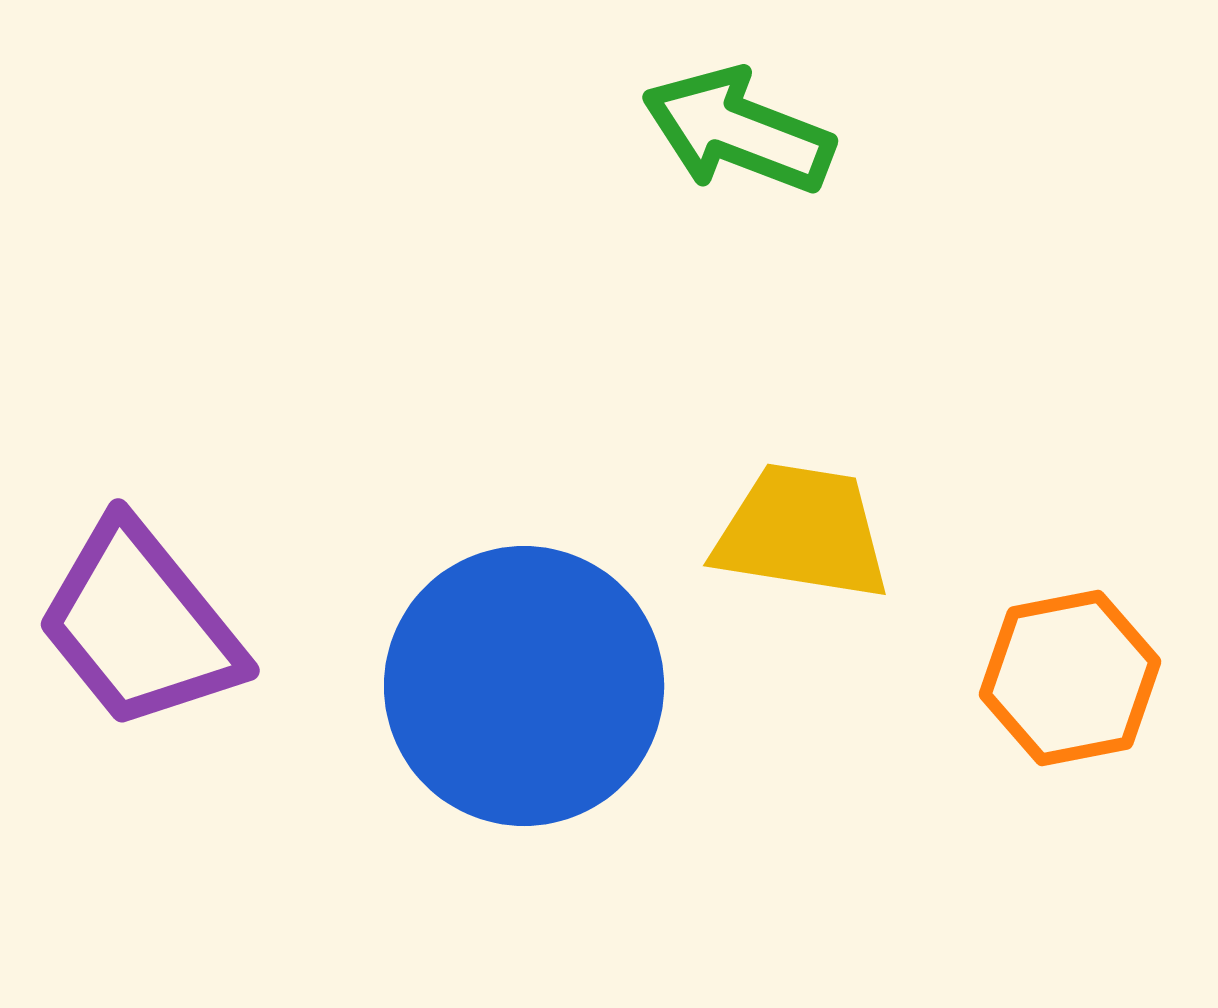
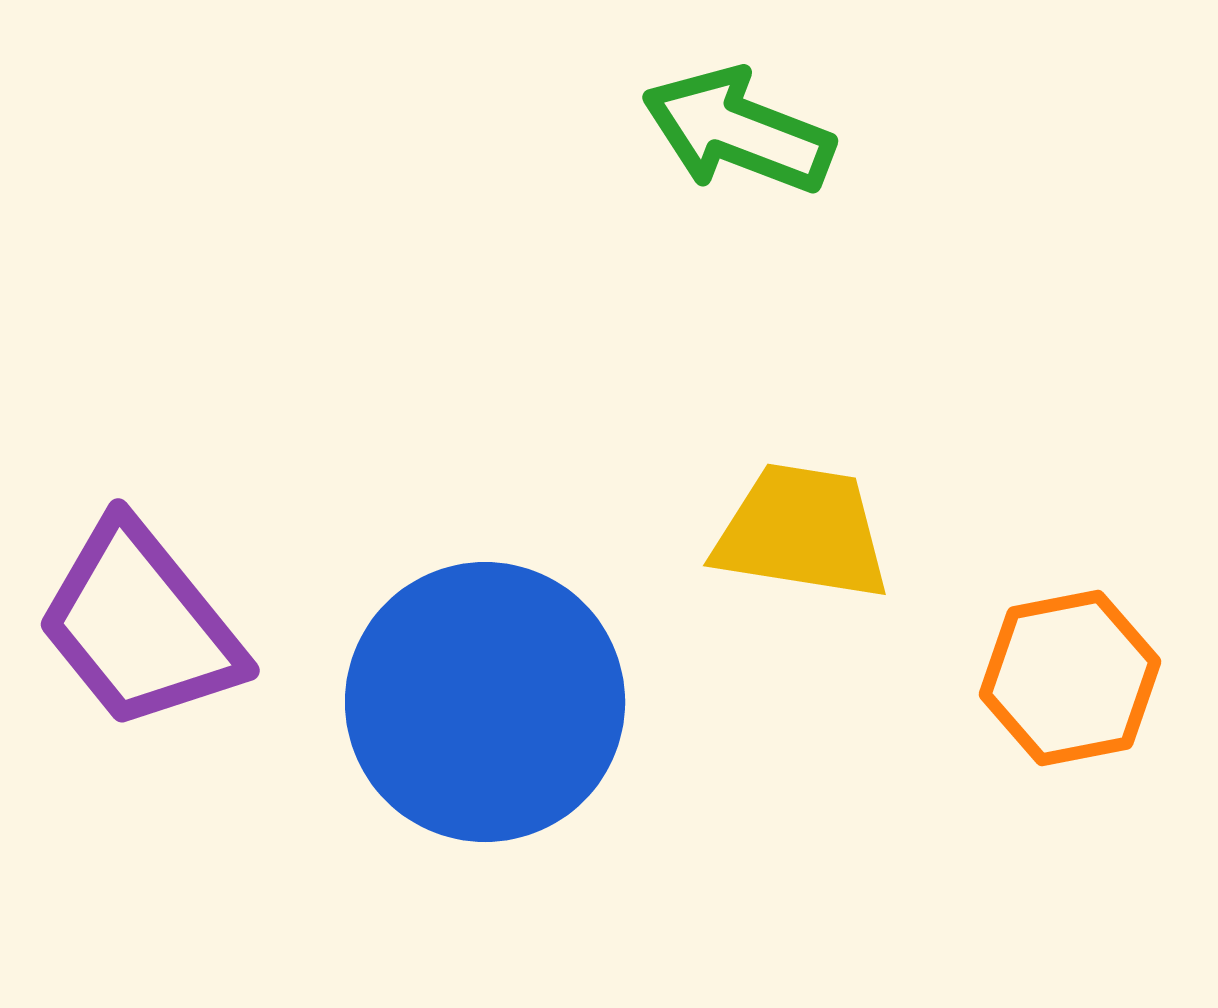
blue circle: moved 39 px left, 16 px down
